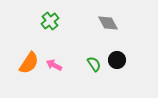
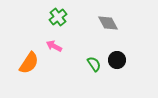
green cross: moved 8 px right, 4 px up
pink arrow: moved 19 px up
